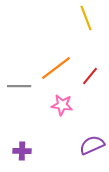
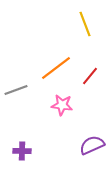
yellow line: moved 1 px left, 6 px down
gray line: moved 3 px left, 4 px down; rotated 20 degrees counterclockwise
